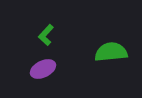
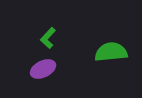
green L-shape: moved 2 px right, 3 px down
